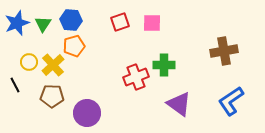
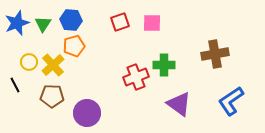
brown cross: moved 9 px left, 3 px down
